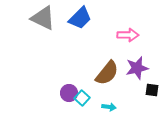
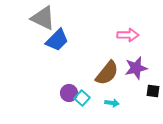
blue trapezoid: moved 23 px left, 22 px down
purple star: moved 1 px left
black square: moved 1 px right, 1 px down
cyan arrow: moved 3 px right, 4 px up
